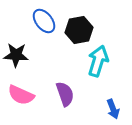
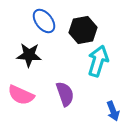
black hexagon: moved 4 px right
black star: moved 13 px right
blue arrow: moved 2 px down
